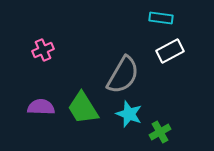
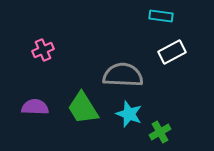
cyan rectangle: moved 2 px up
white rectangle: moved 2 px right, 1 px down
gray semicircle: rotated 117 degrees counterclockwise
purple semicircle: moved 6 px left
